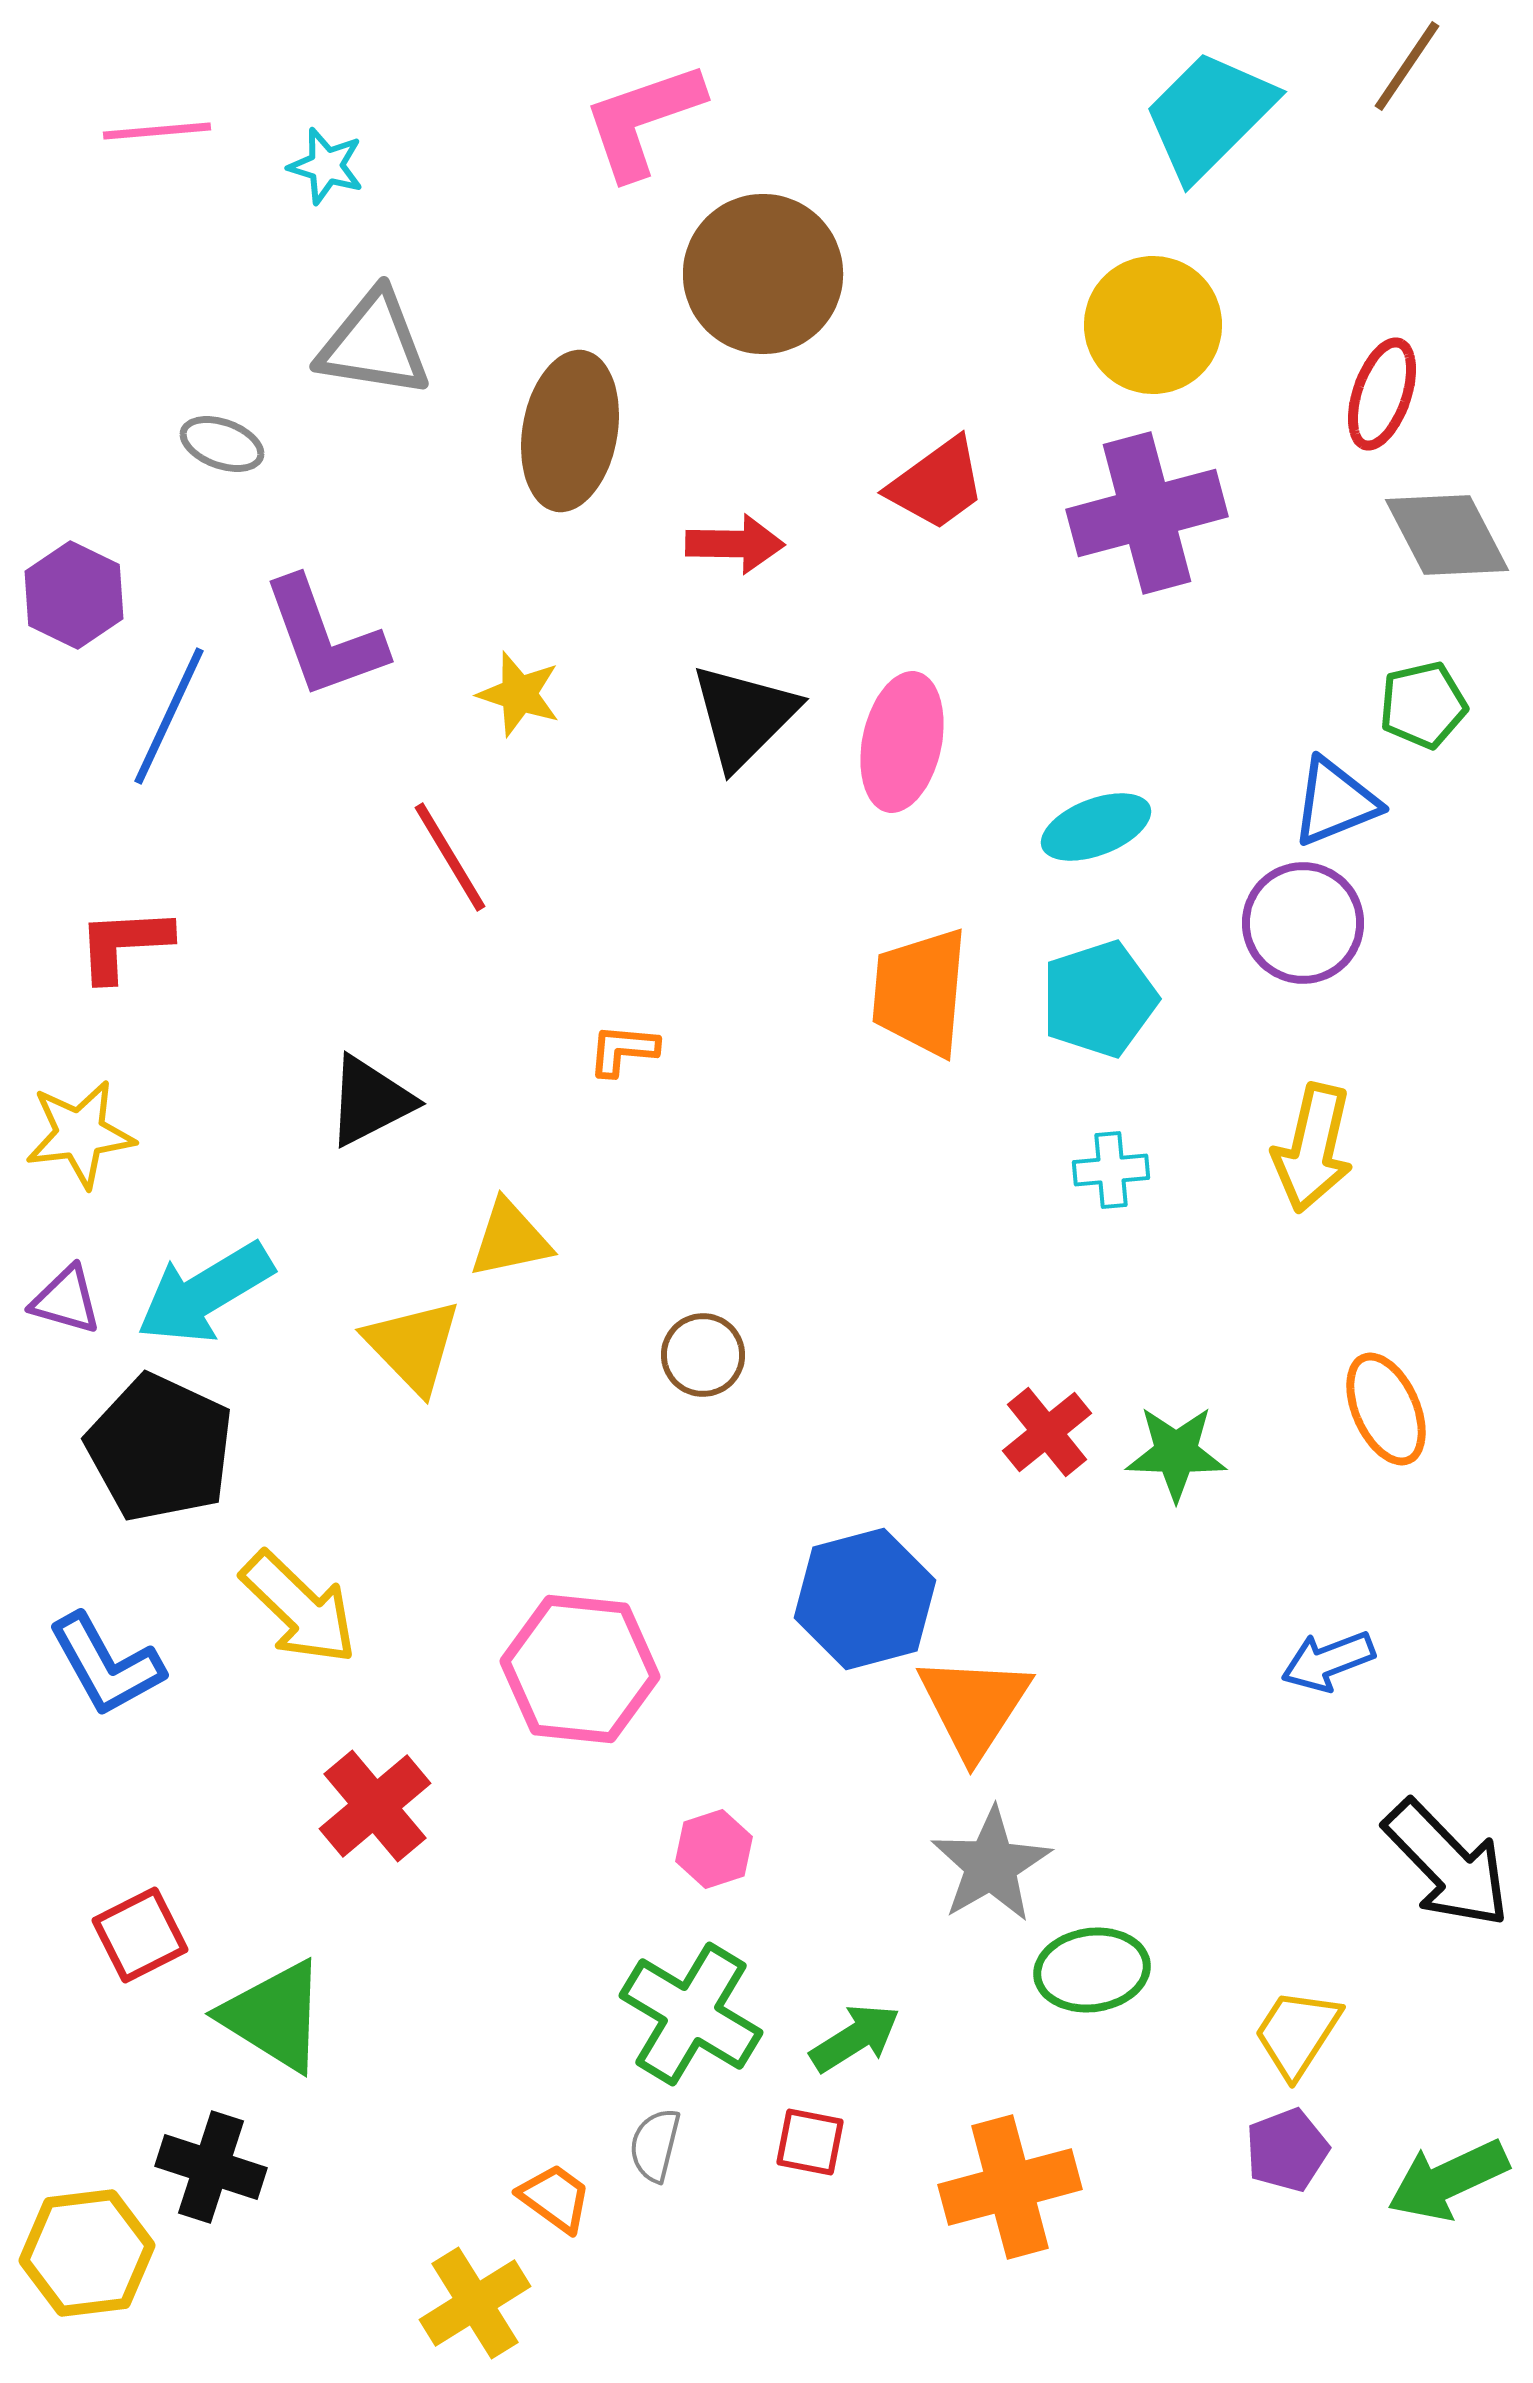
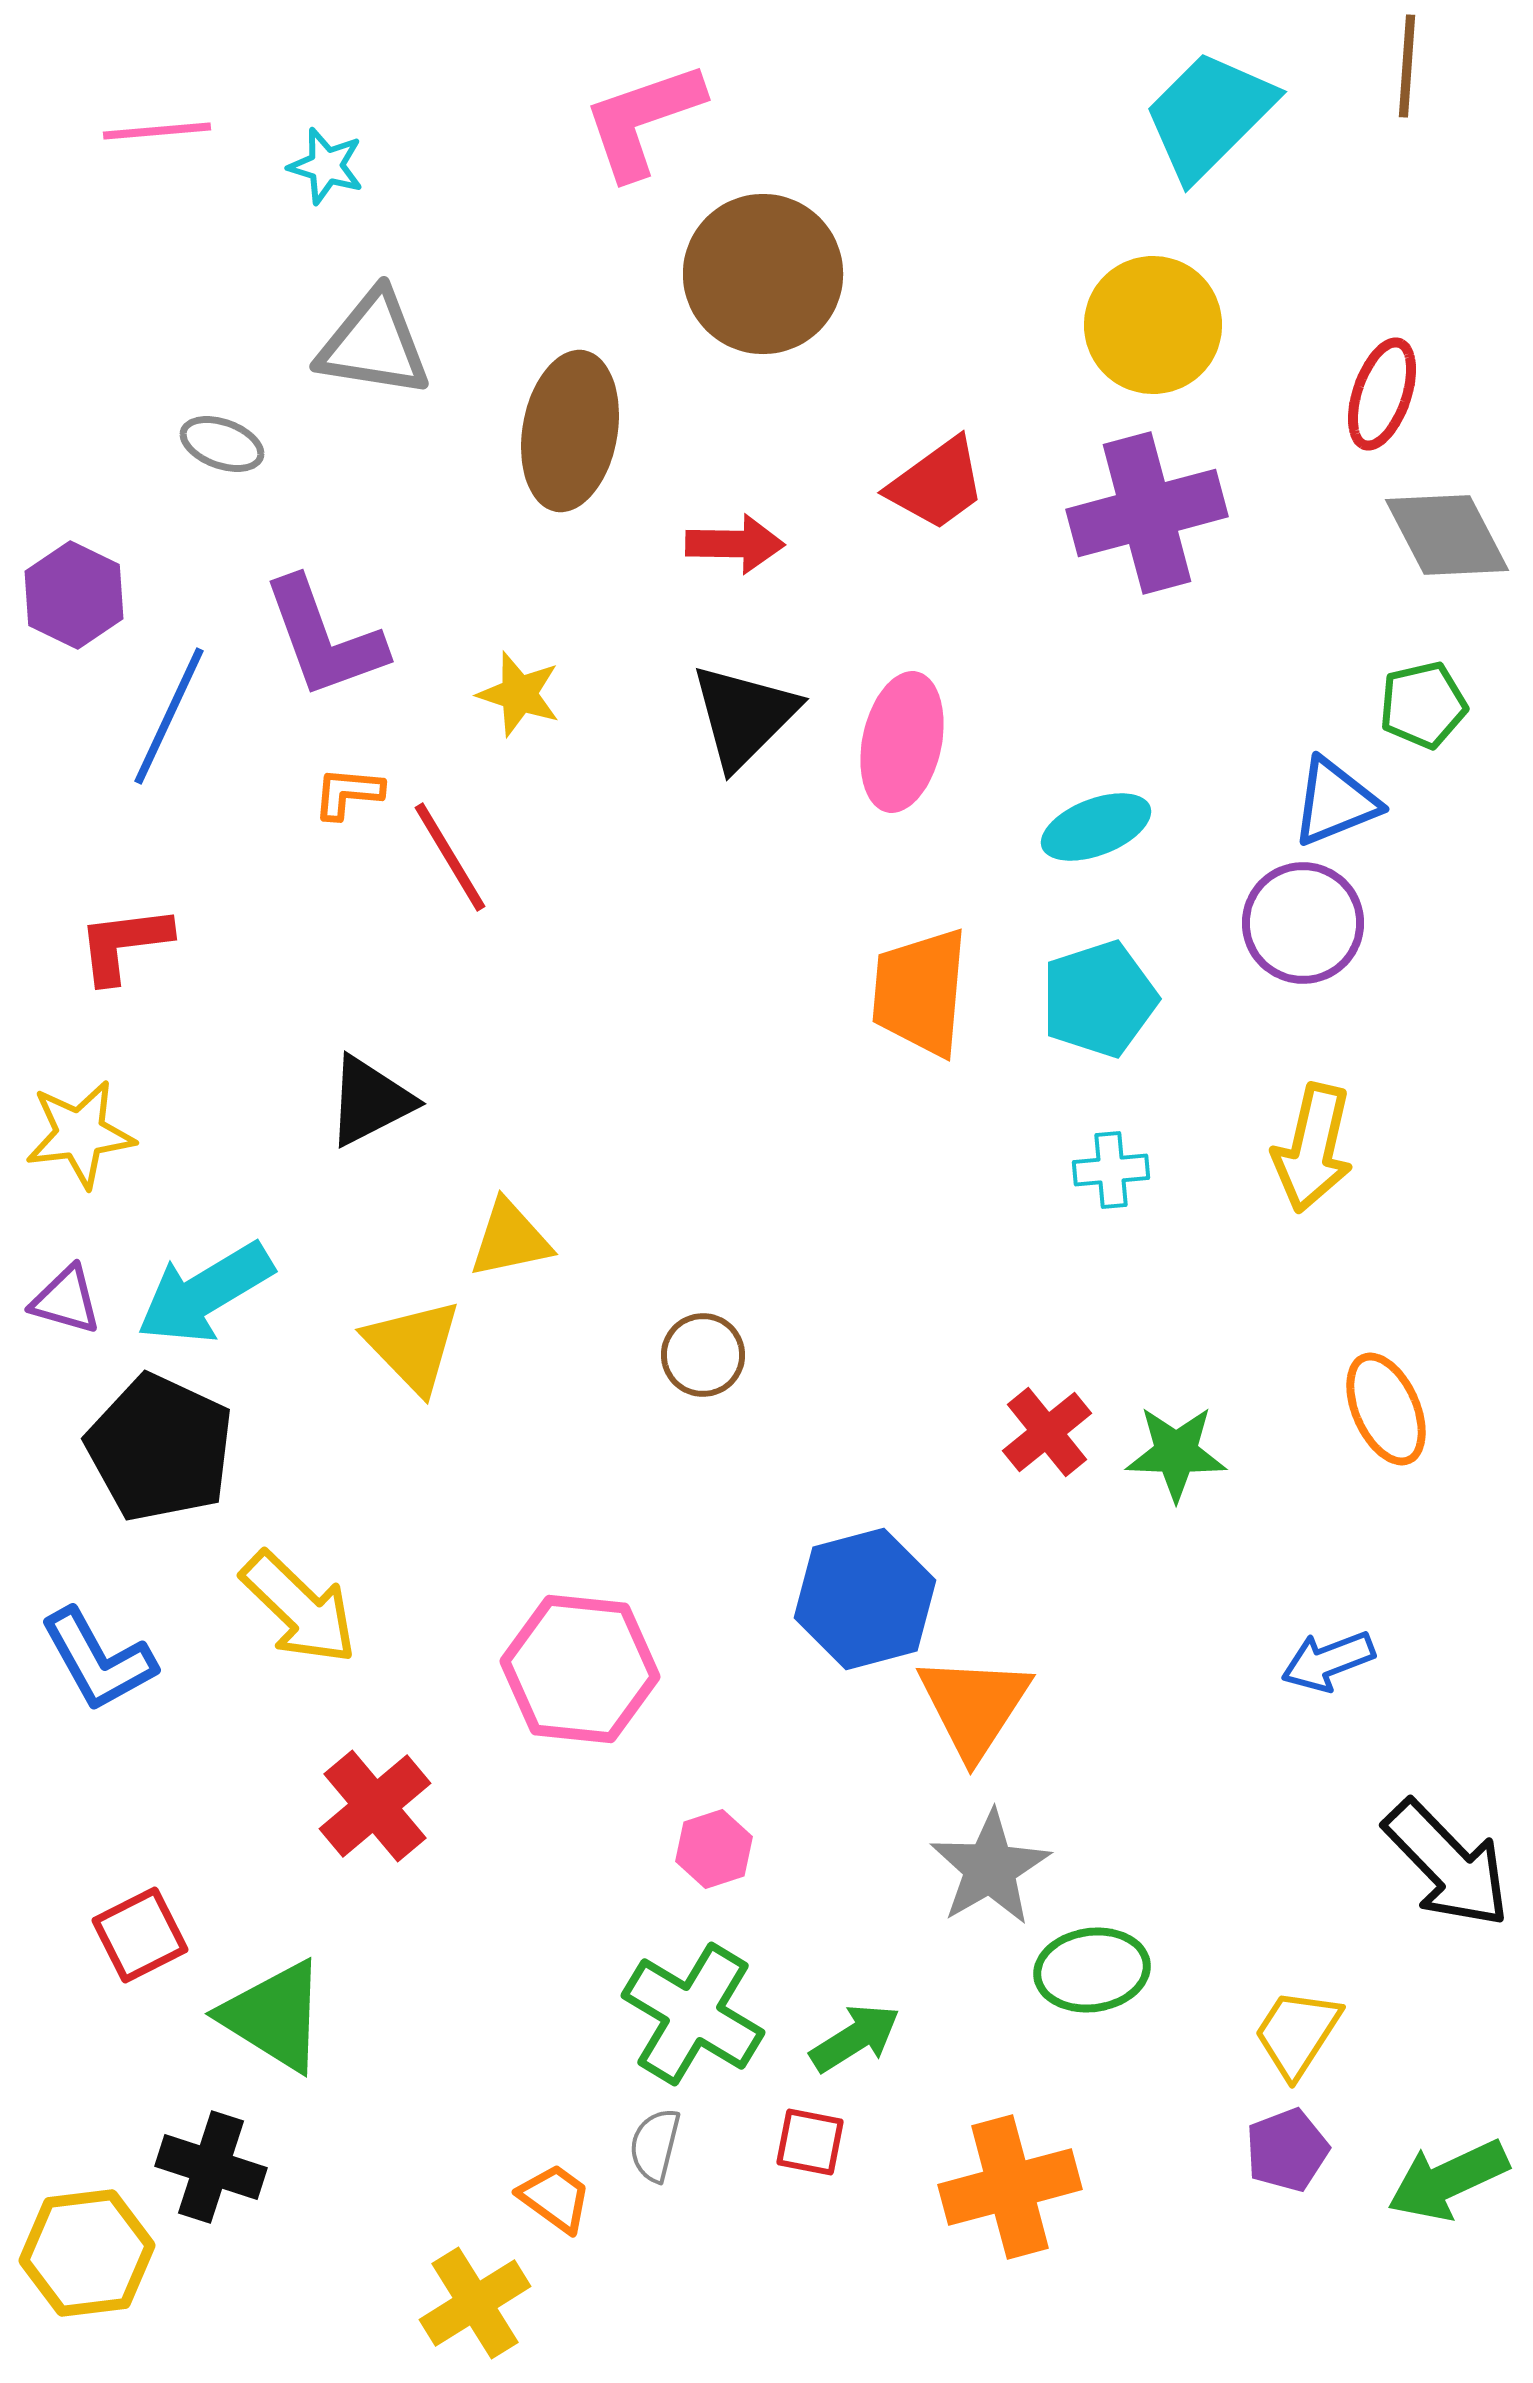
brown line at (1407, 66): rotated 30 degrees counterclockwise
red L-shape at (124, 944): rotated 4 degrees counterclockwise
orange L-shape at (623, 1050): moved 275 px left, 257 px up
blue L-shape at (106, 1665): moved 8 px left, 5 px up
gray star at (991, 1865): moved 1 px left, 3 px down
green cross at (691, 2014): moved 2 px right
